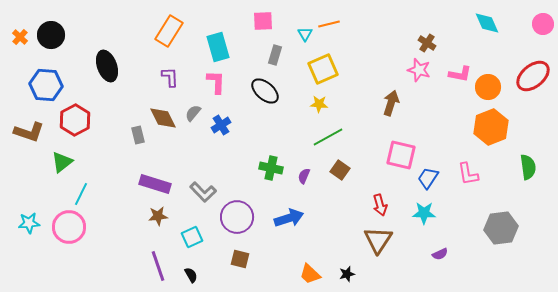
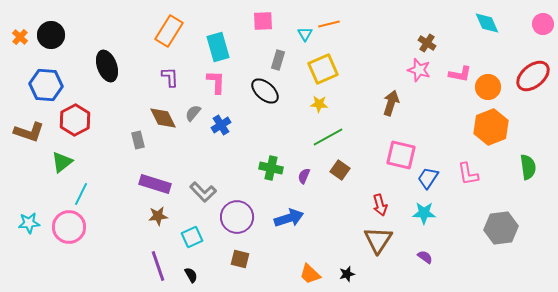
gray rectangle at (275, 55): moved 3 px right, 5 px down
gray rectangle at (138, 135): moved 5 px down
purple semicircle at (440, 254): moved 15 px left, 3 px down; rotated 119 degrees counterclockwise
